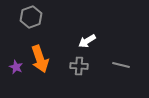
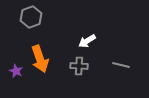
purple star: moved 4 px down
